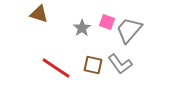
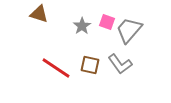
gray star: moved 2 px up
brown square: moved 3 px left
